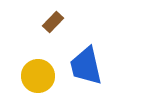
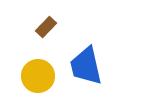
brown rectangle: moved 7 px left, 5 px down
